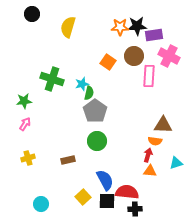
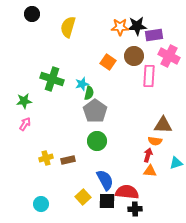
yellow cross: moved 18 px right
